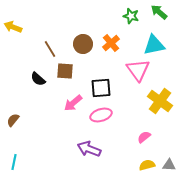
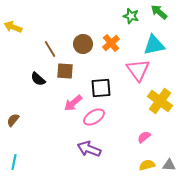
pink ellipse: moved 7 px left, 2 px down; rotated 15 degrees counterclockwise
